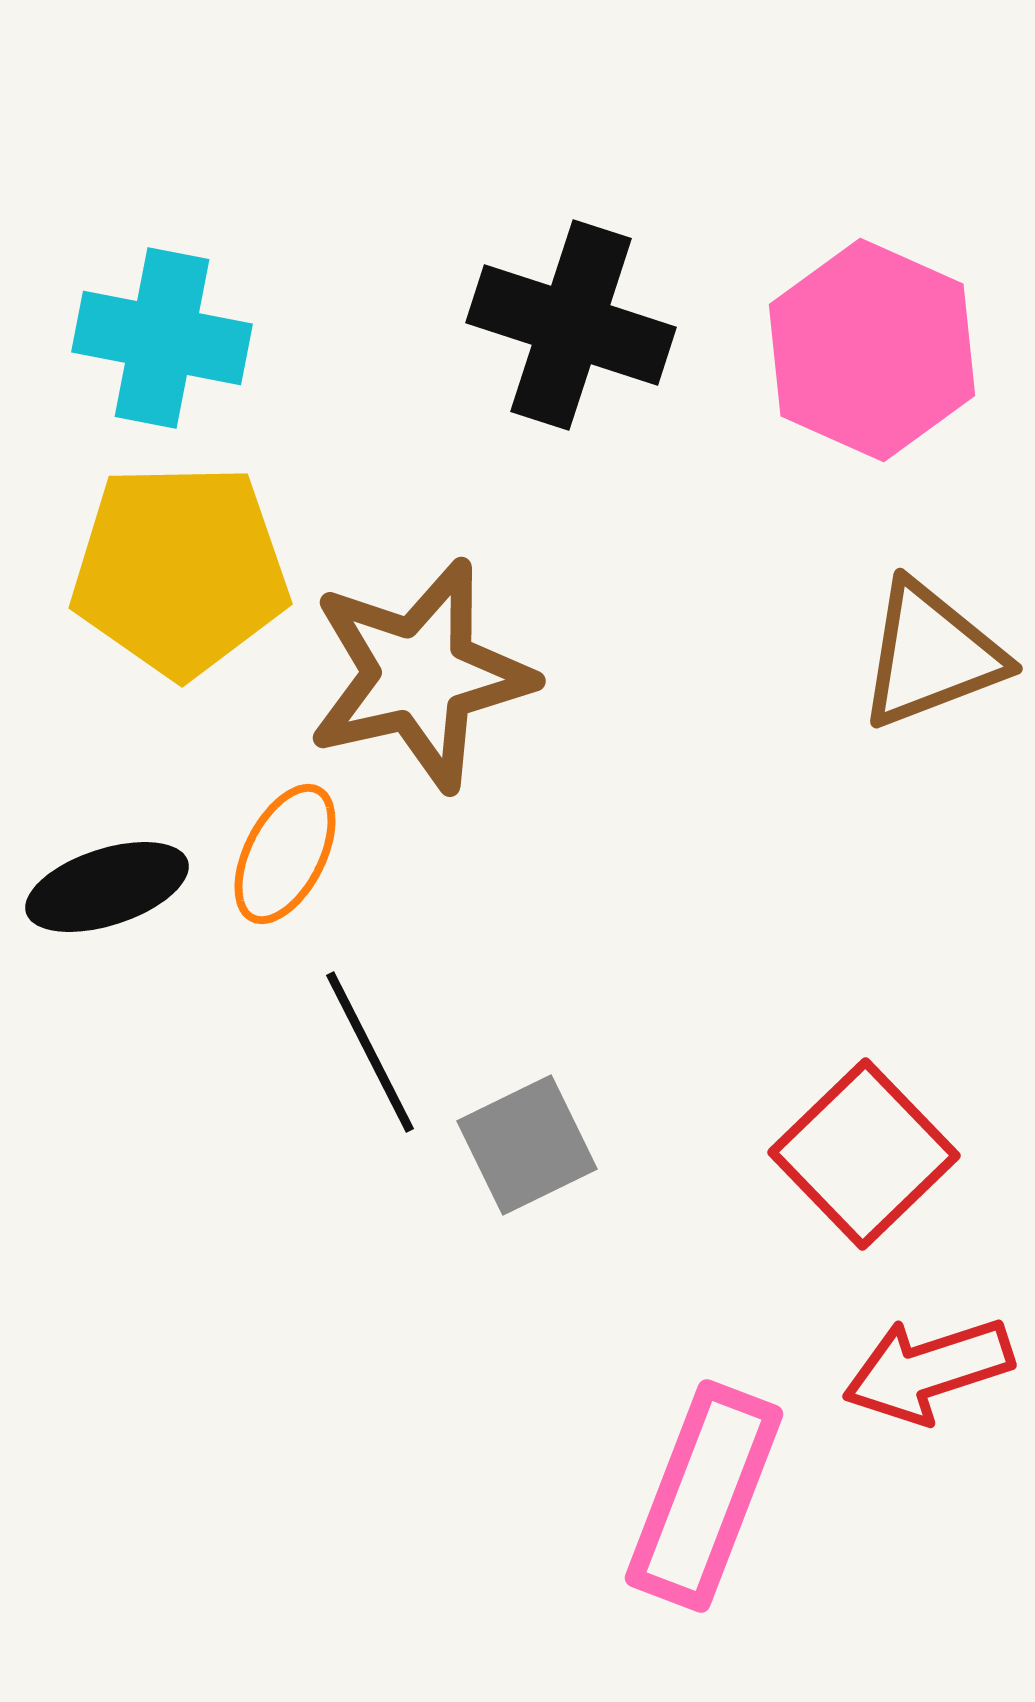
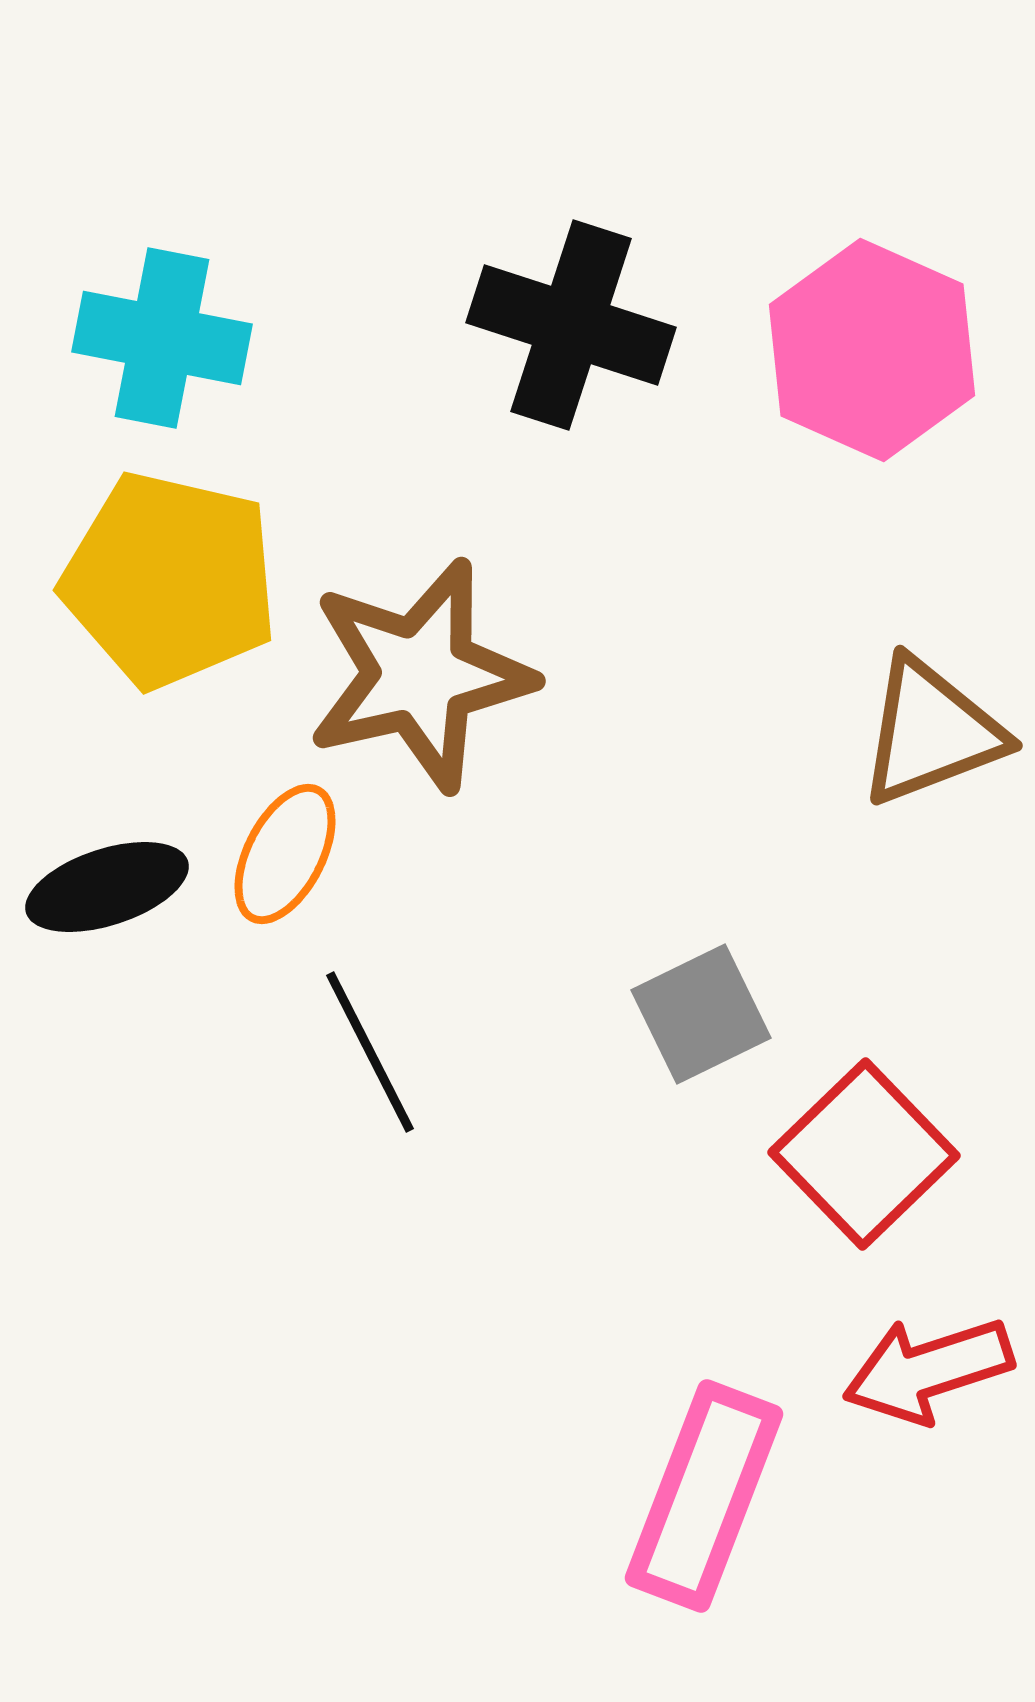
yellow pentagon: moved 10 px left, 10 px down; rotated 14 degrees clockwise
brown triangle: moved 77 px down
gray square: moved 174 px right, 131 px up
